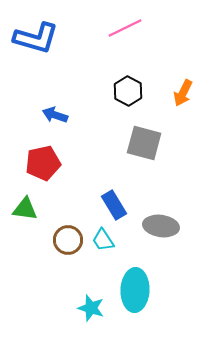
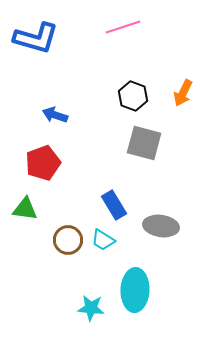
pink line: moved 2 px left, 1 px up; rotated 8 degrees clockwise
black hexagon: moved 5 px right, 5 px down; rotated 8 degrees counterclockwise
red pentagon: rotated 8 degrees counterclockwise
cyan trapezoid: rotated 25 degrees counterclockwise
cyan star: rotated 12 degrees counterclockwise
